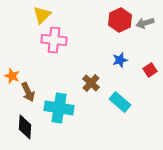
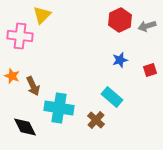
gray arrow: moved 2 px right, 3 px down
pink cross: moved 34 px left, 4 px up
red square: rotated 16 degrees clockwise
brown cross: moved 5 px right, 37 px down
brown arrow: moved 5 px right, 6 px up
cyan rectangle: moved 8 px left, 5 px up
black diamond: rotated 30 degrees counterclockwise
